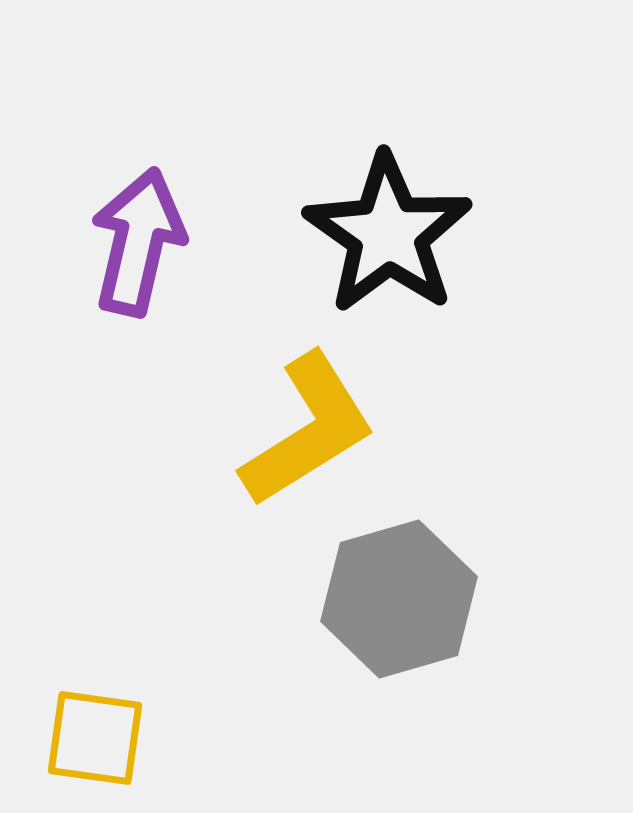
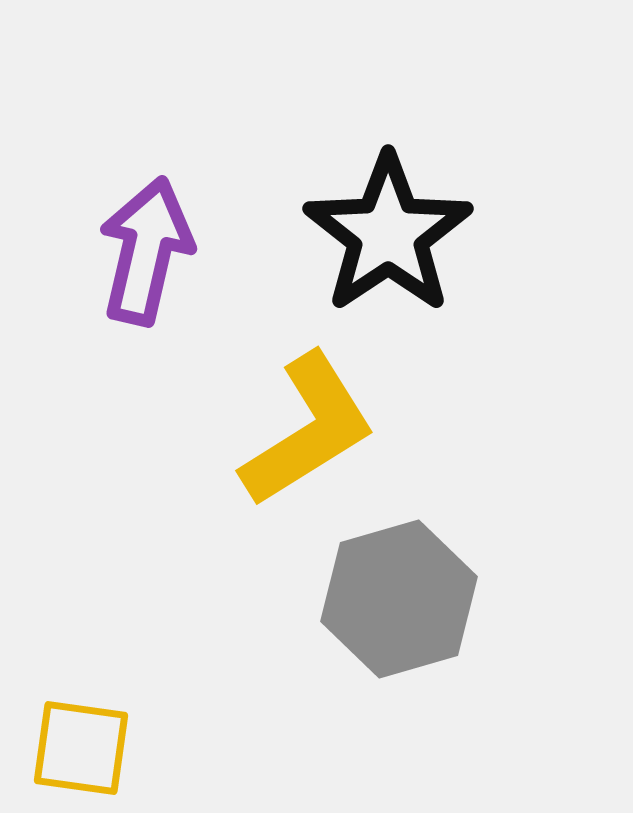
black star: rotated 3 degrees clockwise
purple arrow: moved 8 px right, 9 px down
yellow square: moved 14 px left, 10 px down
